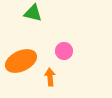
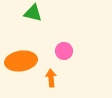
orange ellipse: rotated 16 degrees clockwise
orange arrow: moved 1 px right, 1 px down
